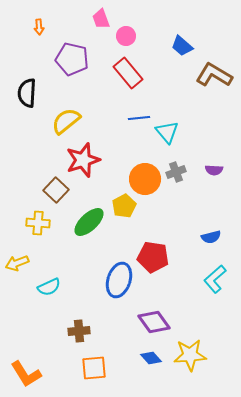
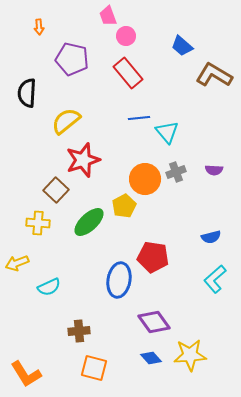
pink trapezoid: moved 7 px right, 3 px up
blue ellipse: rotated 8 degrees counterclockwise
orange square: rotated 20 degrees clockwise
